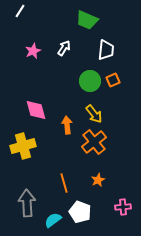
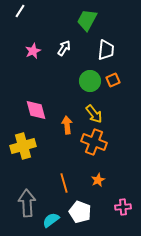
green trapezoid: rotated 95 degrees clockwise
orange cross: rotated 30 degrees counterclockwise
cyan semicircle: moved 2 px left
